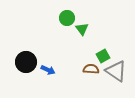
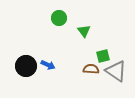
green circle: moved 8 px left
green triangle: moved 2 px right, 2 px down
green square: rotated 16 degrees clockwise
black circle: moved 4 px down
blue arrow: moved 5 px up
